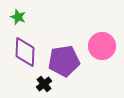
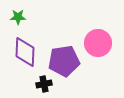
green star: rotated 21 degrees counterclockwise
pink circle: moved 4 px left, 3 px up
black cross: rotated 28 degrees clockwise
